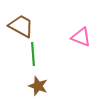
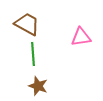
brown trapezoid: moved 6 px right, 2 px up
pink triangle: rotated 30 degrees counterclockwise
